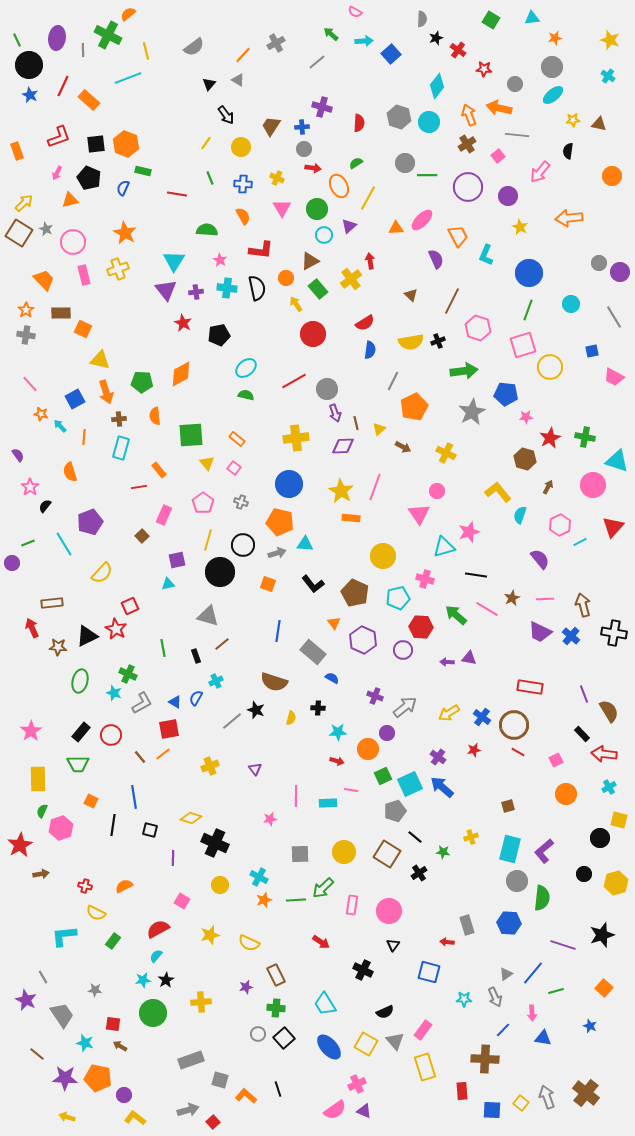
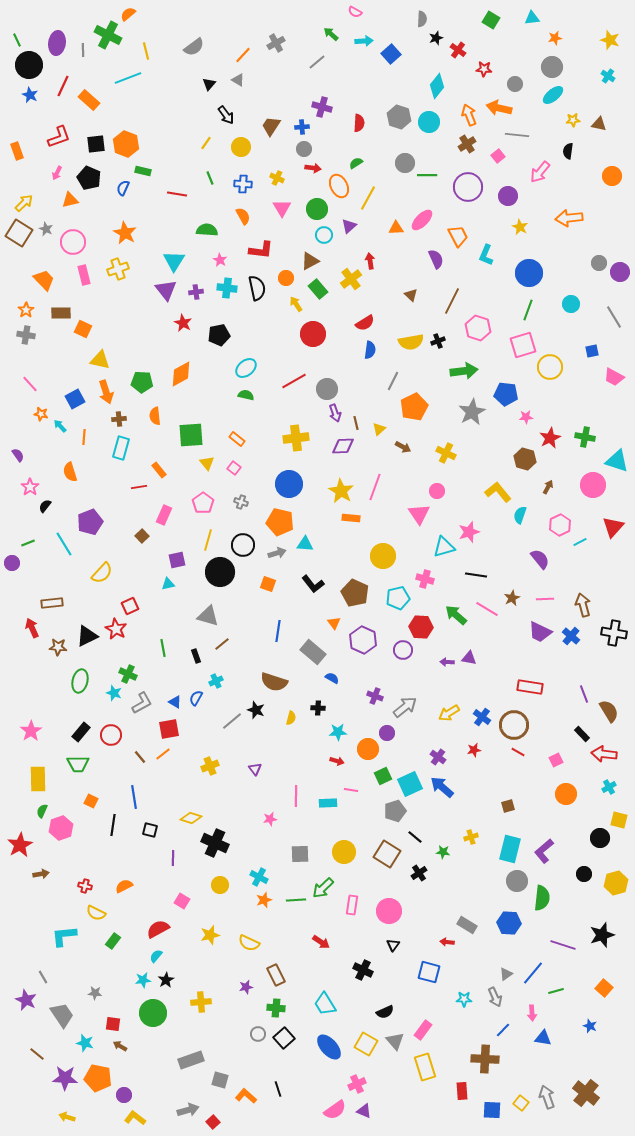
purple ellipse at (57, 38): moved 5 px down
gray rectangle at (467, 925): rotated 42 degrees counterclockwise
gray star at (95, 990): moved 3 px down
